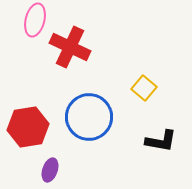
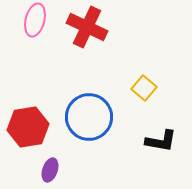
red cross: moved 17 px right, 20 px up
